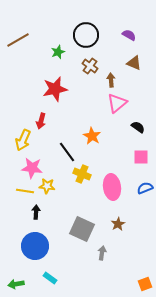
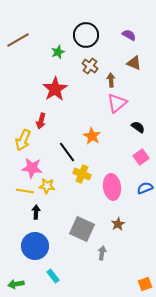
red star: rotated 20 degrees counterclockwise
pink square: rotated 35 degrees counterclockwise
cyan rectangle: moved 3 px right, 2 px up; rotated 16 degrees clockwise
